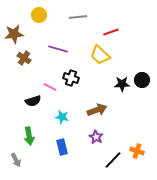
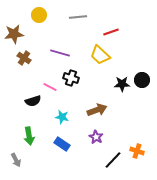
purple line: moved 2 px right, 4 px down
blue rectangle: moved 3 px up; rotated 42 degrees counterclockwise
